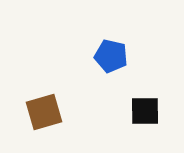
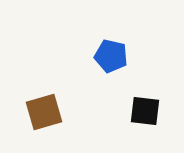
black square: rotated 8 degrees clockwise
